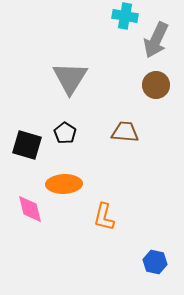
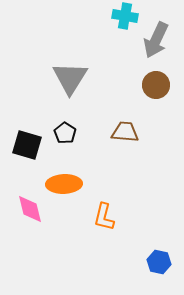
blue hexagon: moved 4 px right
